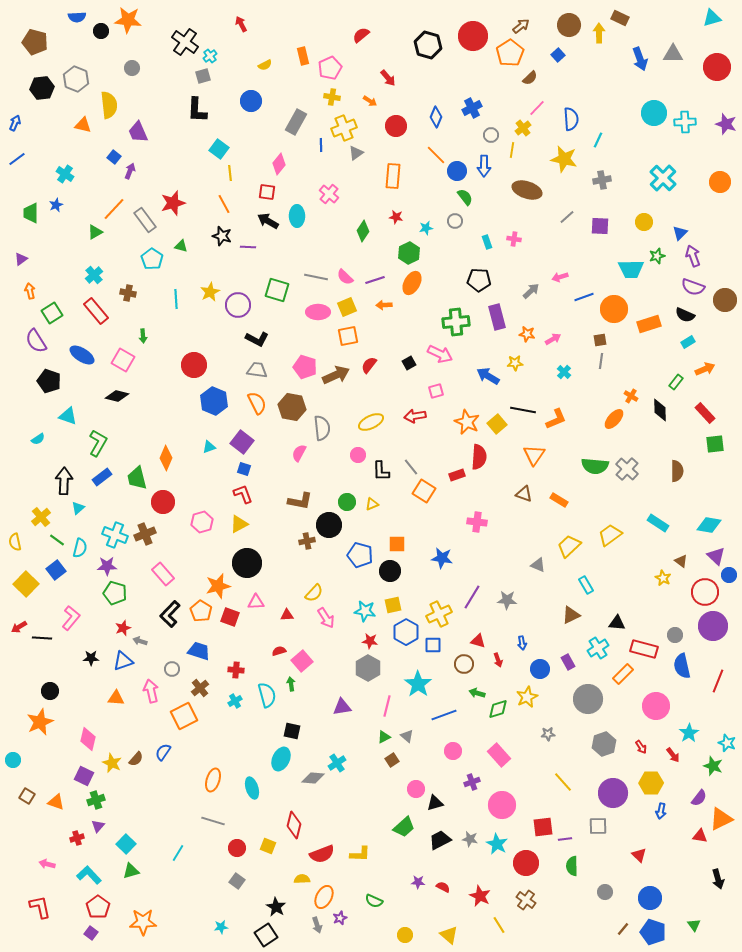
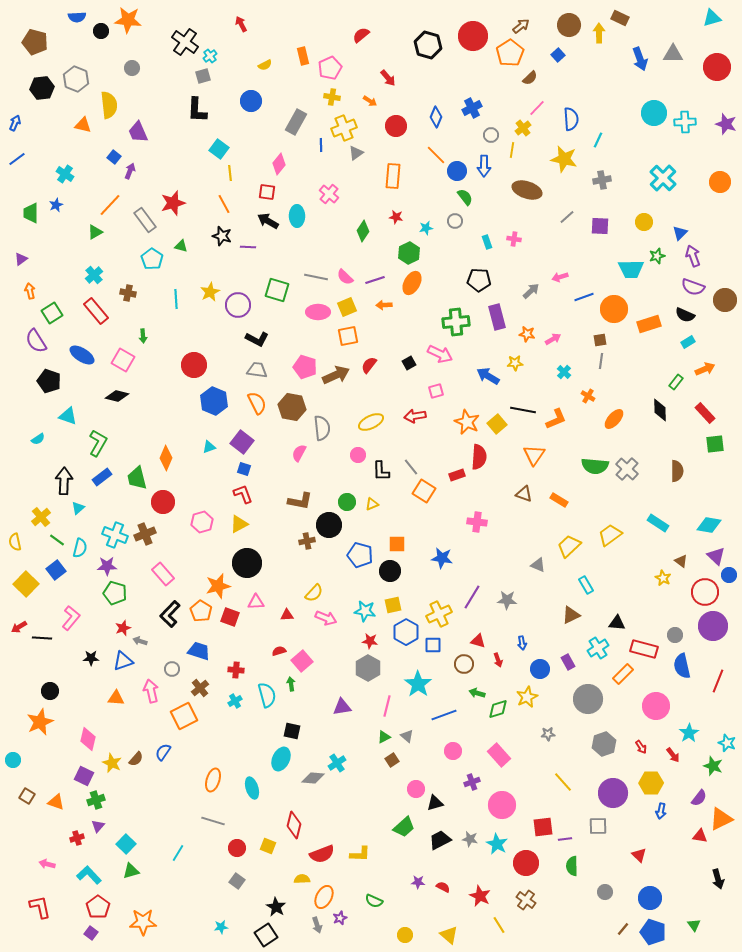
orange line at (114, 209): moved 4 px left, 4 px up
orange cross at (631, 396): moved 43 px left
pink arrow at (326, 618): rotated 35 degrees counterclockwise
